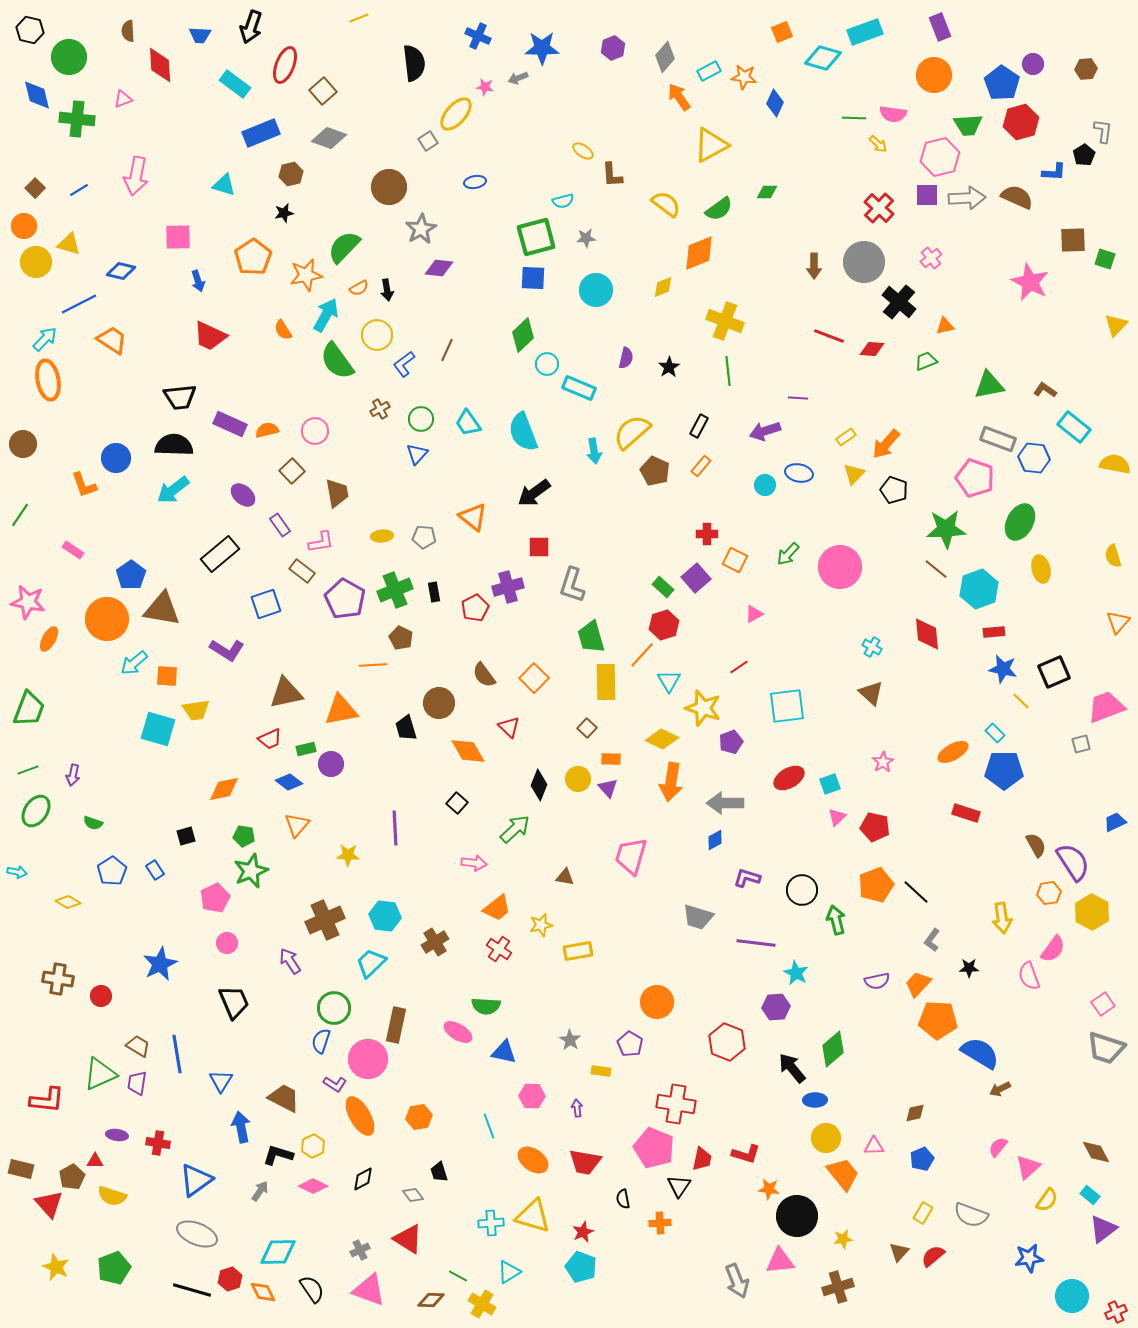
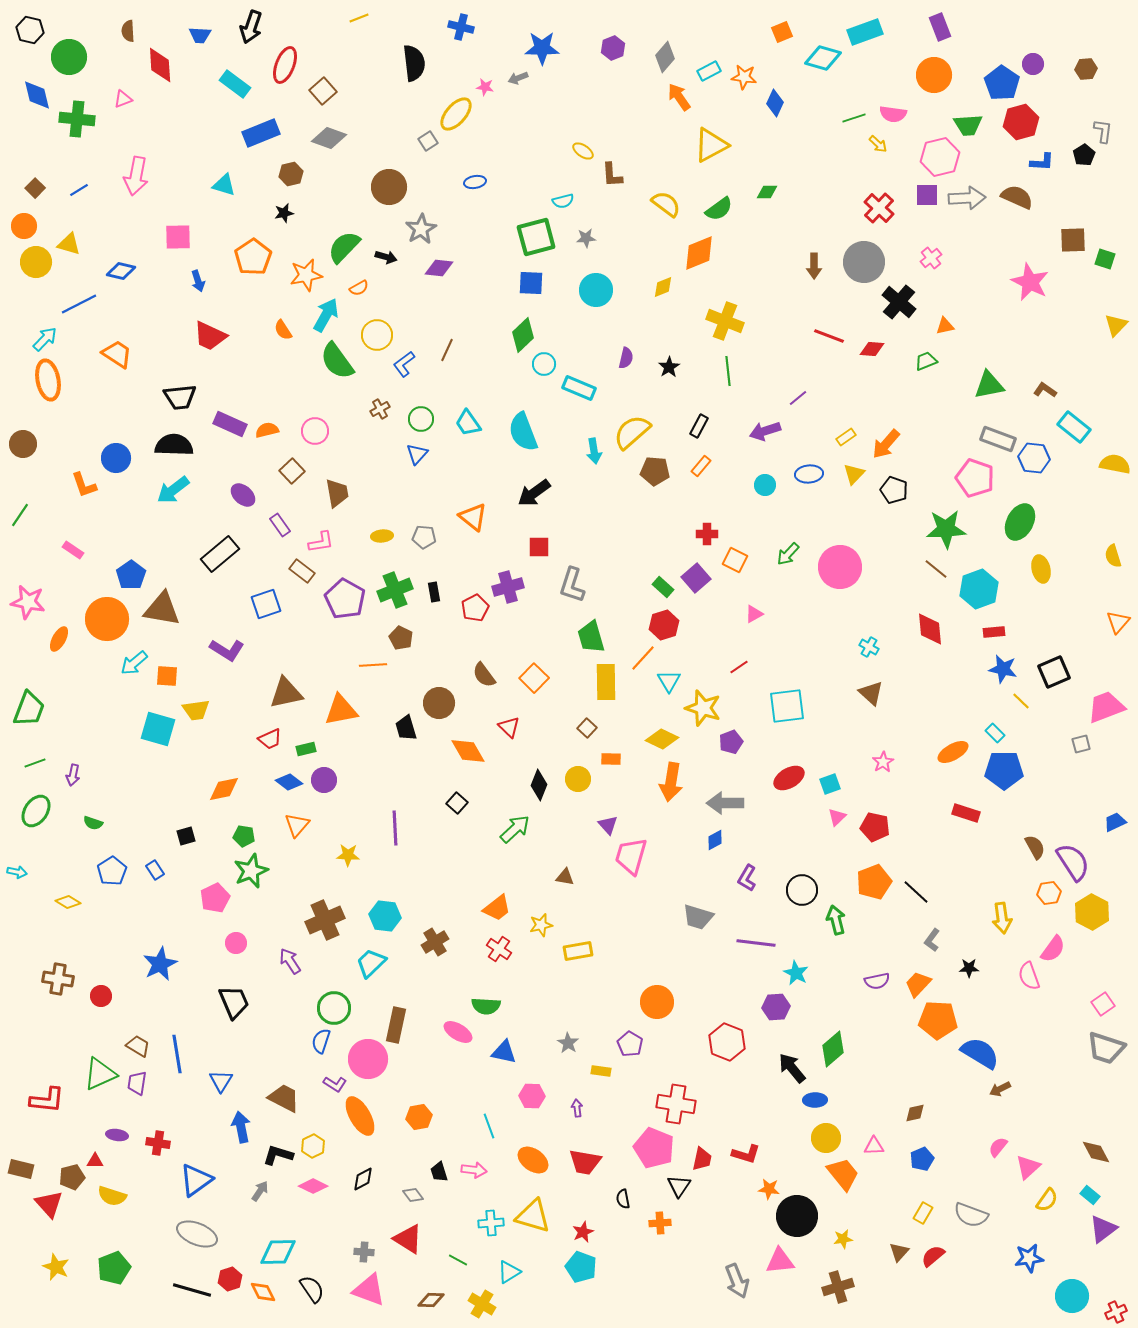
blue cross at (478, 36): moved 17 px left, 9 px up; rotated 10 degrees counterclockwise
green line at (854, 118): rotated 20 degrees counterclockwise
blue L-shape at (1054, 172): moved 12 px left, 10 px up
blue square at (533, 278): moved 2 px left, 5 px down
black arrow at (387, 290): moved 1 px left, 33 px up; rotated 65 degrees counterclockwise
orange trapezoid at (112, 340): moved 5 px right, 14 px down
cyan circle at (547, 364): moved 3 px left
purple line at (798, 398): rotated 42 degrees counterclockwise
brown pentagon at (655, 471): rotated 20 degrees counterclockwise
blue ellipse at (799, 473): moved 10 px right, 1 px down; rotated 16 degrees counterclockwise
red diamond at (927, 634): moved 3 px right, 5 px up
orange ellipse at (49, 639): moved 10 px right
cyan cross at (872, 647): moved 3 px left
orange line at (642, 655): moved 1 px right, 3 px down
purple circle at (331, 764): moved 7 px left, 16 px down
green line at (28, 770): moved 7 px right, 7 px up
purple triangle at (608, 788): moved 37 px down
brown semicircle at (1036, 845): moved 1 px left, 2 px down
pink arrow at (474, 863): moved 307 px down
purple L-shape at (747, 878): rotated 76 degrees counterclockwise
orange pentagon at (876, 885): moved 2 px left, 3 px up
pink circle at (227, 943): moved 9 px right
gray star at (570, 1040): moved 2 px left, 3 px down
brown pentagon at (72, 1177): rotated 15 degrees clockwise
gray cross at (360, 1250): moved 4 px right, 2 px down; rotated 30 degrees clockwise
green line at (458, 1276): moved 16 px up
